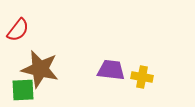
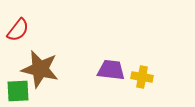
green square: moved 5 px left, 1 px down
